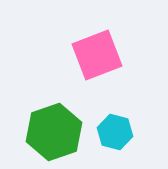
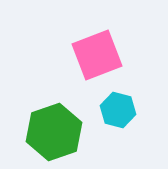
cyan hexagon: moved 3 px right, 22 px up
